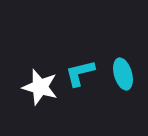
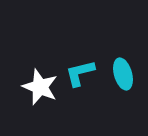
white star: rotated 6 degrees clockwise
